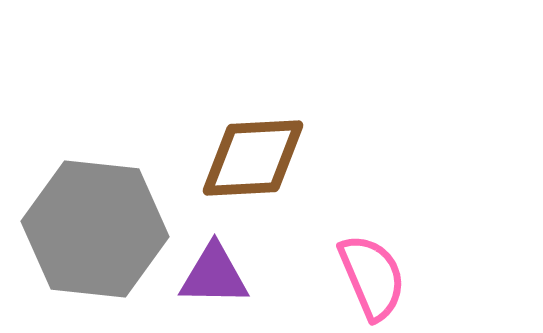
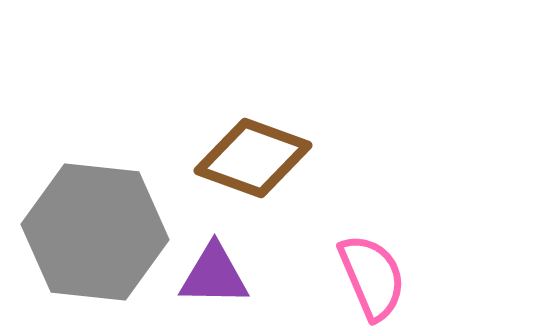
brown diamond: rotated 23 degrees clockwise
gray hexagon: moved 3 px down
